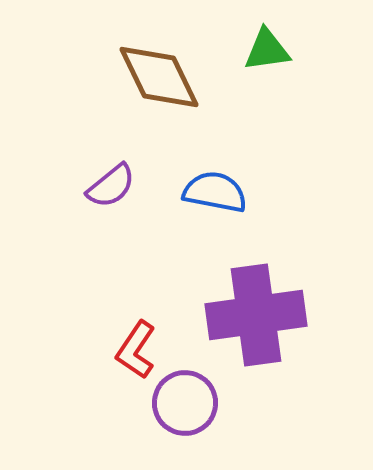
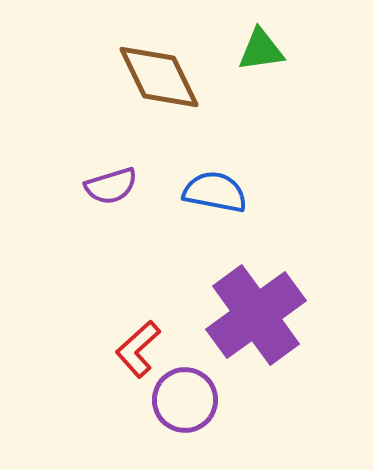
green triangle: moved 6 px left
purple semicircle: rotated 22 degrees clockwise
purple cross: rotated 28 degrees counterclockwise
red L-shape: moved 2 px right, 1 px up; rotated 14 degrees clockwise
purple circle: moved 3 px up
